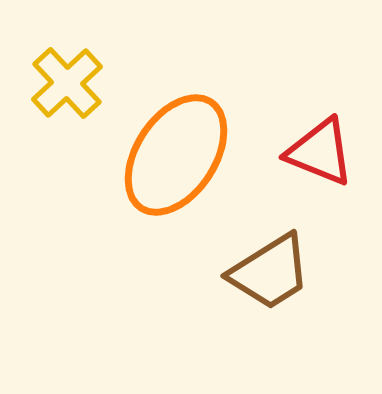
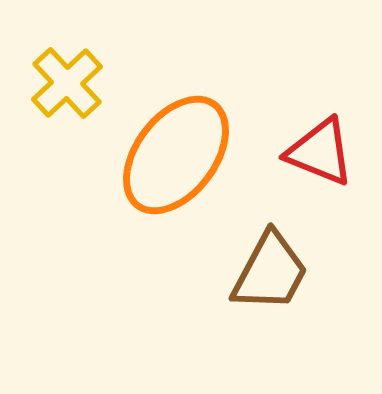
orange ellipse: rotated 4 degrees clockwise
brown trapezoid: rotated 30 degrees counterclockwise
